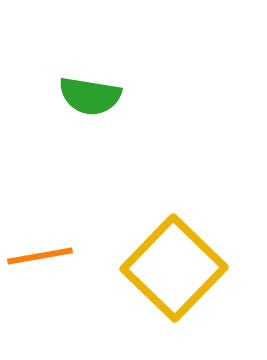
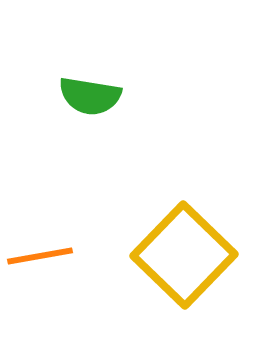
yellow square: moved 10 px right, 13 px up
